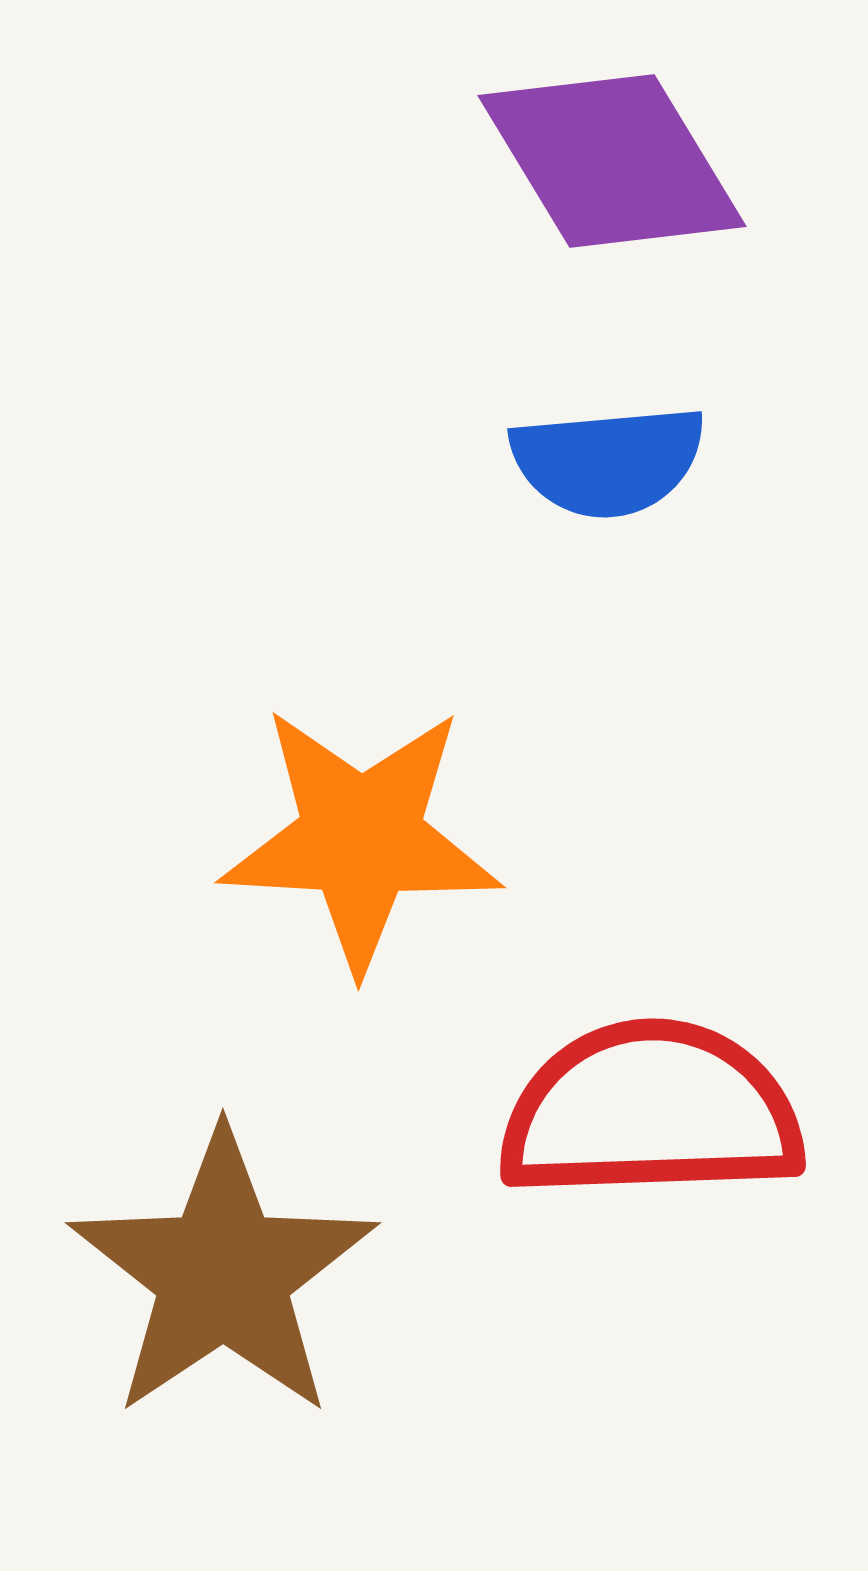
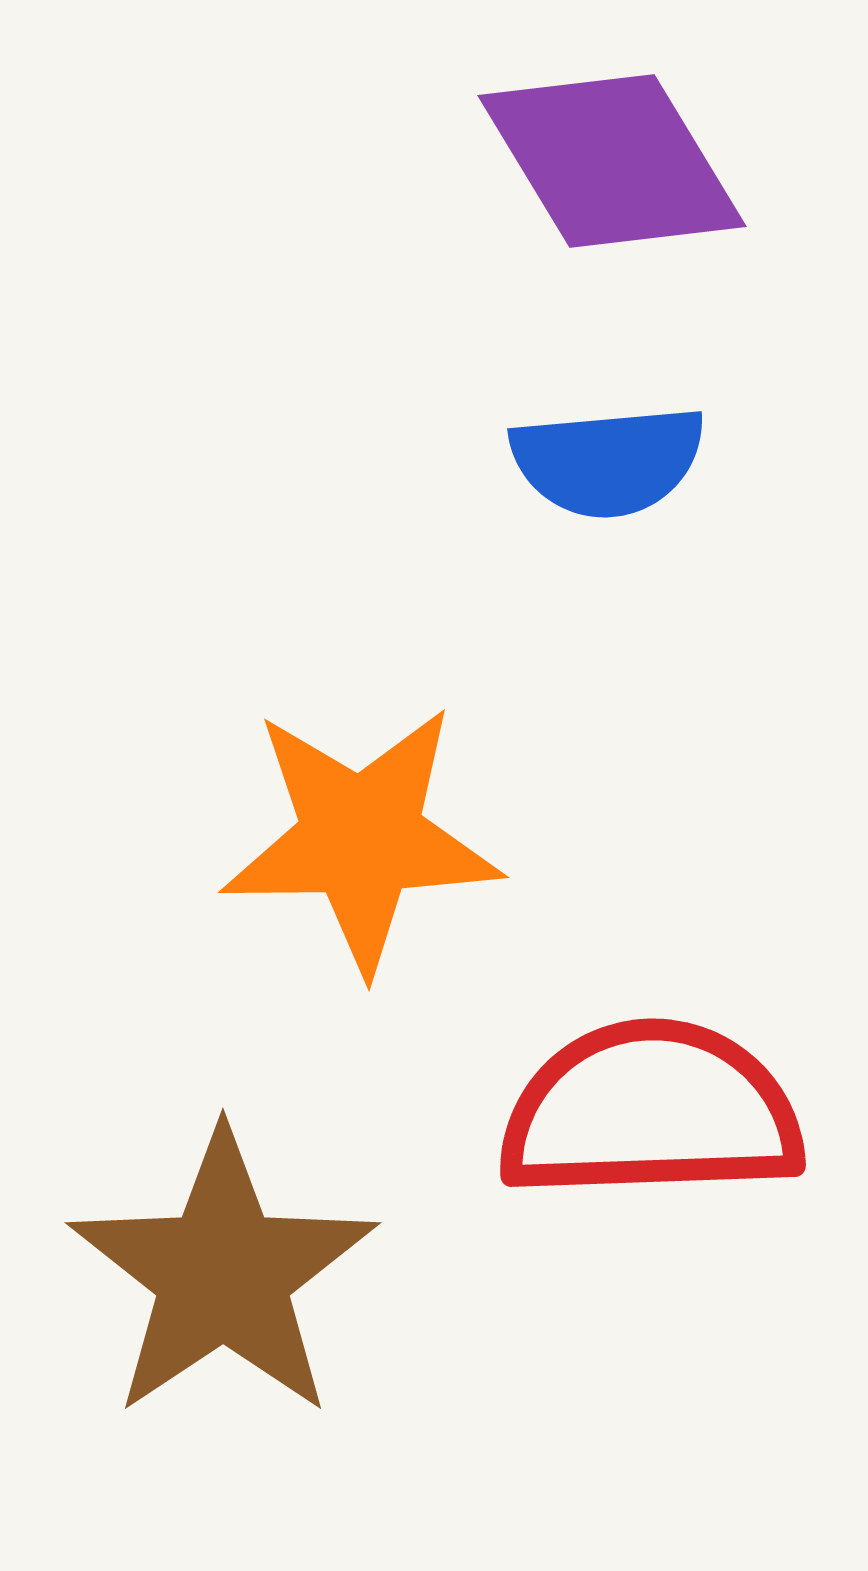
orange star: rotated 4 degrees counterclockwise
